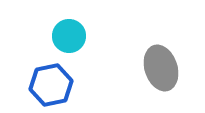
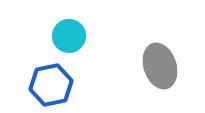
gray ellipse: moved 1 px left, 2 px up
